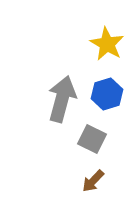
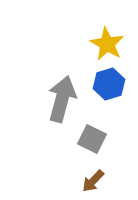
blue hexagon: moved 2 px right, 10 px up
